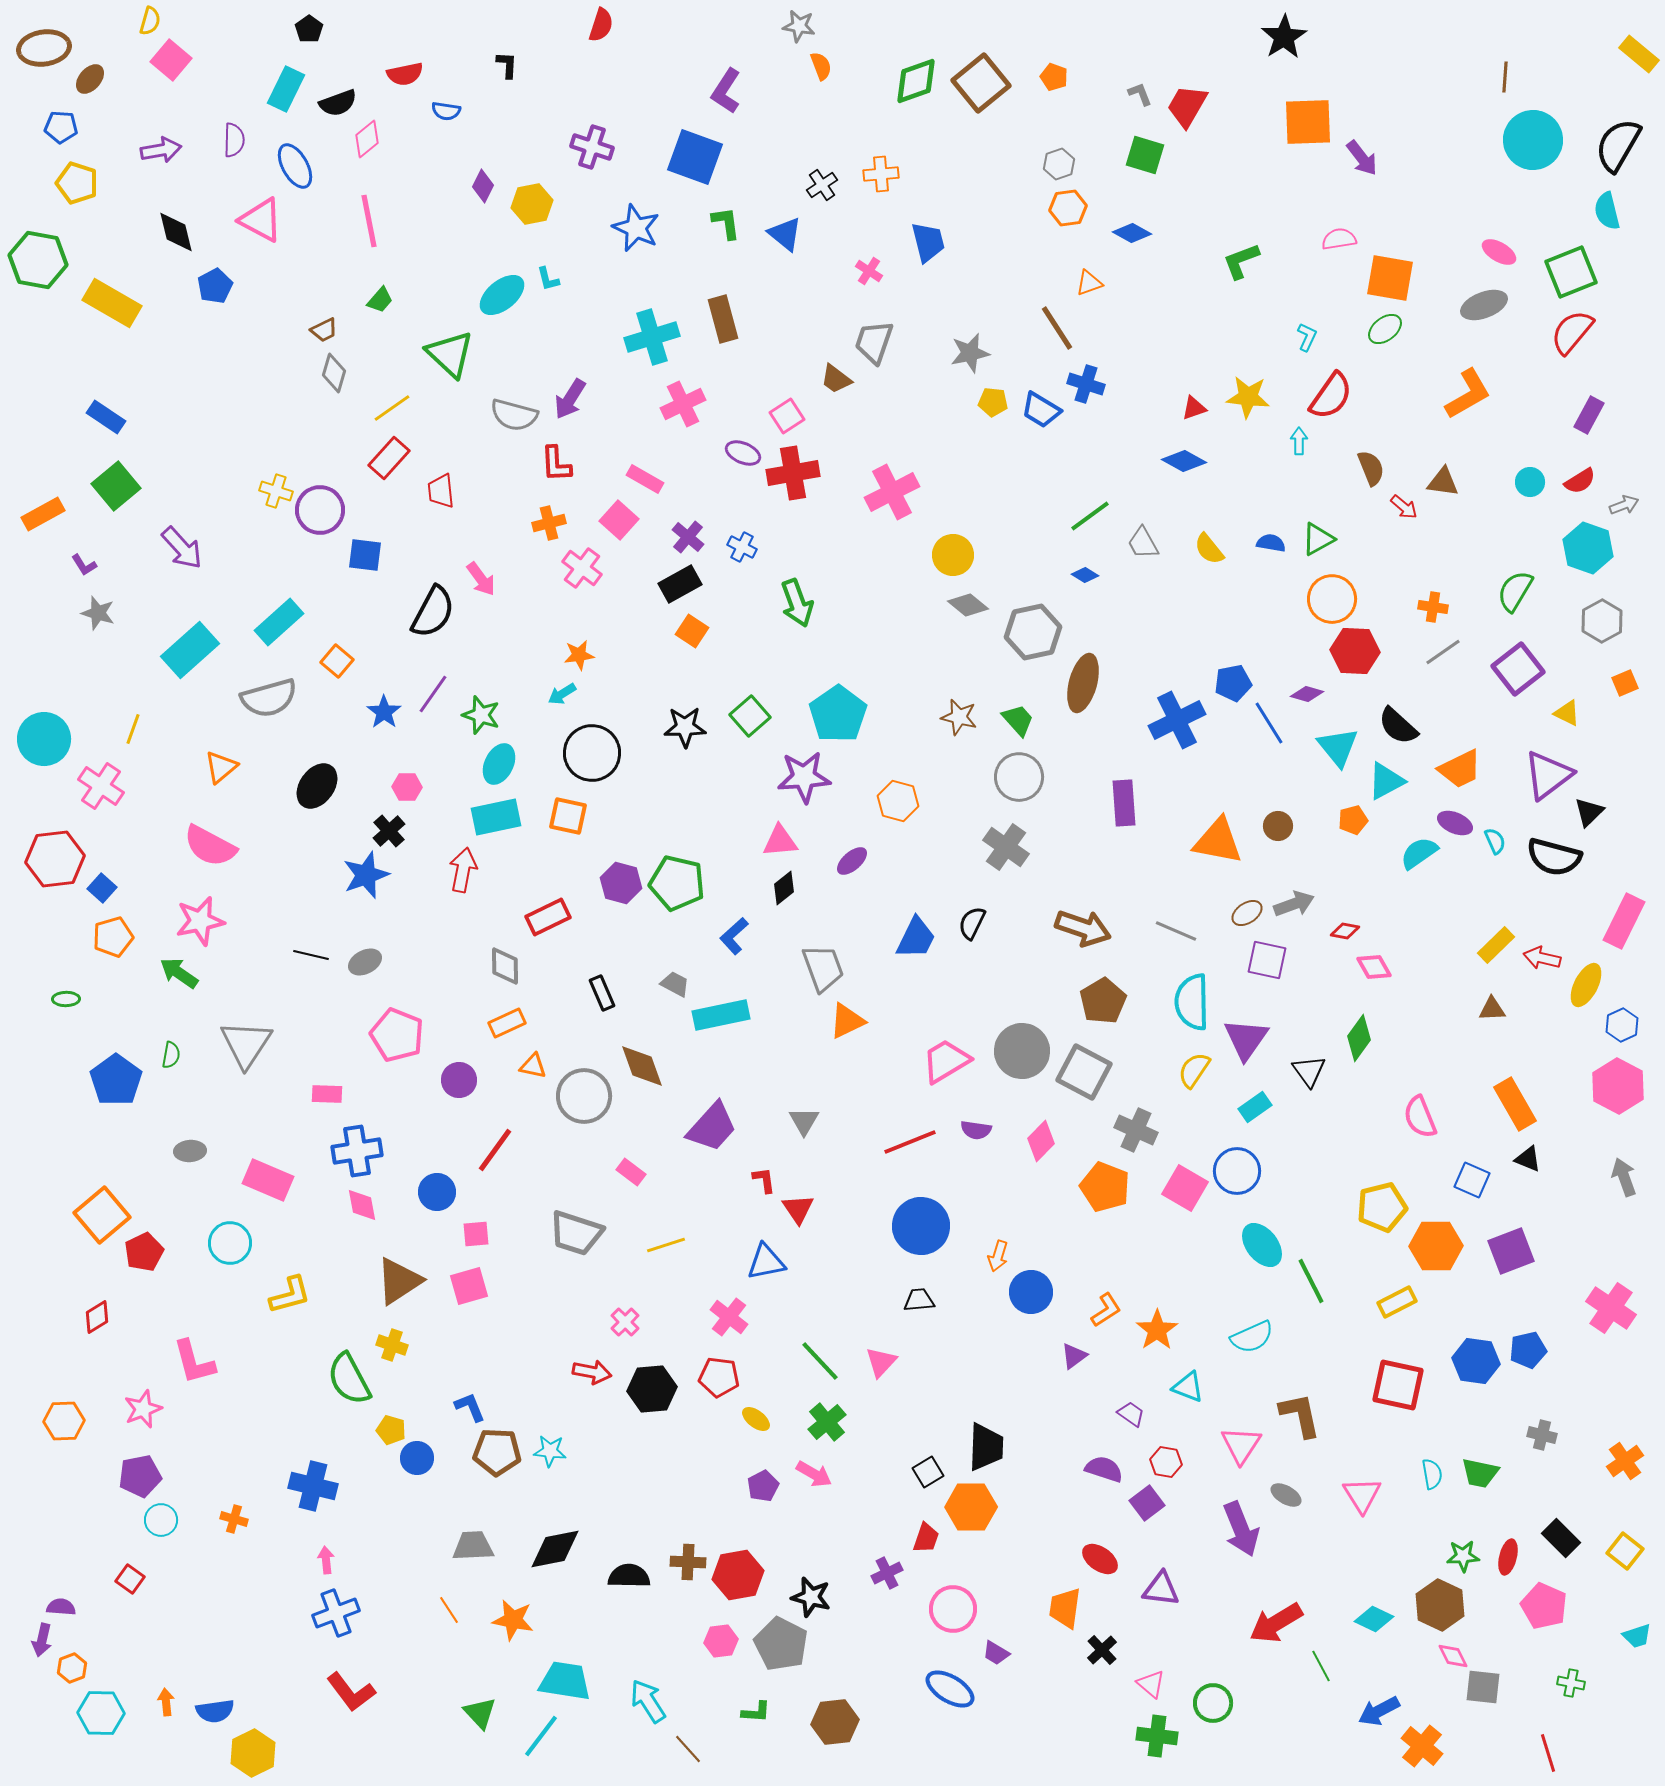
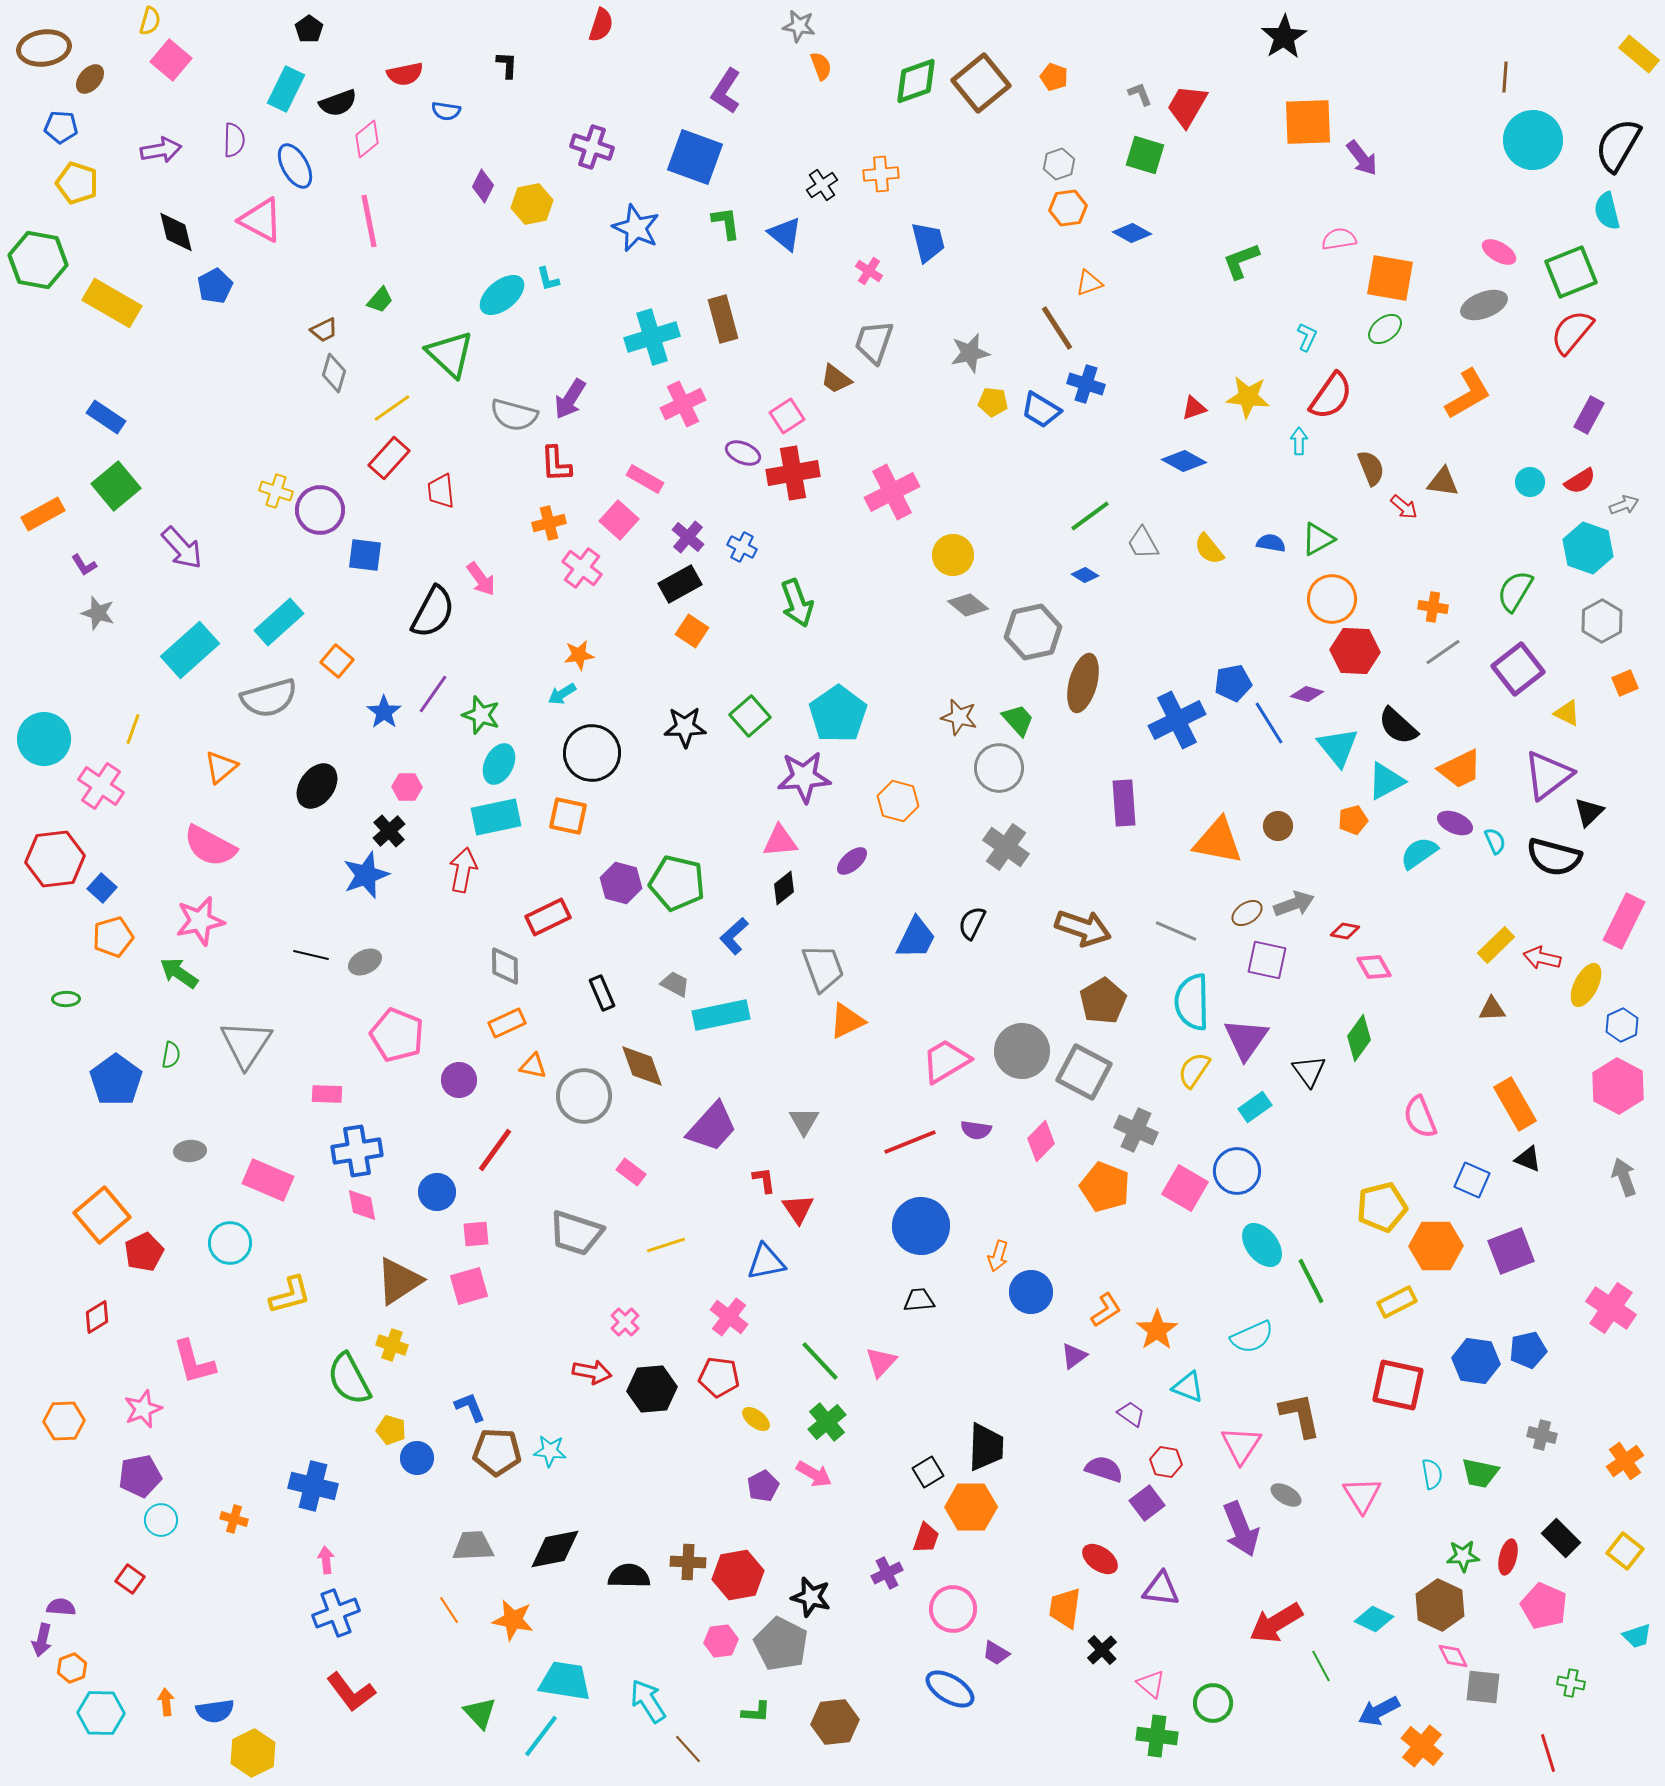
gray circle at (1019, 777): moved 20 px left, 9 px up
